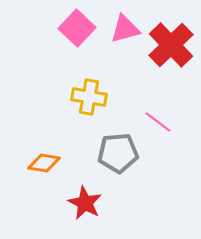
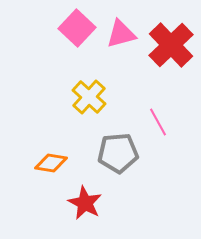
pink triangle: moved 4 px left, 5 px down
yellow cross: rotated 32 degrees clockwise
pink line: rotated 24 degrees clockwise
orange diamond: moved 7 px right
